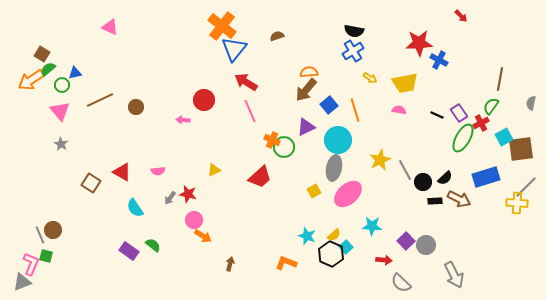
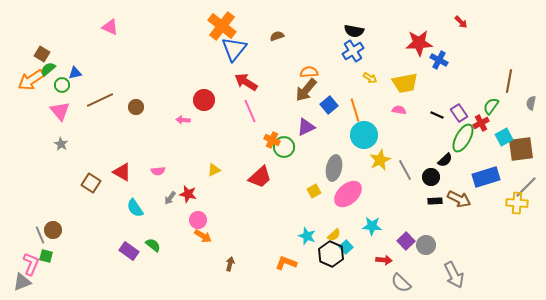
red arrow at (461, 16): moved 6 px down
brown line at (500, 79): moved 9 px right, 2 px down
cyan circle at (338, 140): moved 26 px right, 5 px up
black semicircle at (445, 178): moved 18 px up
black circle at (423, 182): moved 8 px right, 5 px up
pink circle at (194, 220): moved 4 px right
